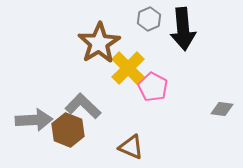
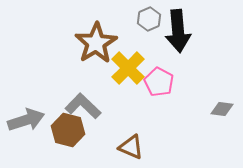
black arrow: moved 5 px left, 2 px down
brown star: moved 3 px left
pink pentagon: moved 6 px right, 5 px up
gray arrow: moved 8 px left; rotated 15 degrees counterclockwise
brown hexagon: rotated 8 degrees counterclockwise
